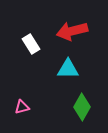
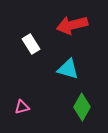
red arrow: moved 6 px up
cyan triangle: rotated 15 degrees clockwise
